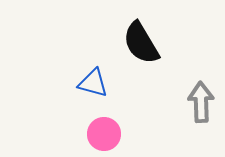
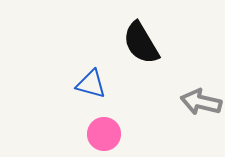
blue triangle: moved 2 px left, 1 px down
gray arrow: rotated 75 degrees counterclockwise
